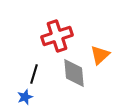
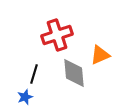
red cross: moved 1 px up
orange triangle: rotated 20 degrees clockwise
